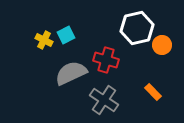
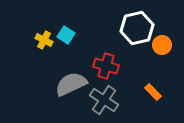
cyan square: rotated 30 degrees counterclockwise
red cross: moved 6 px down
gray semicircle: moved 11 px down
